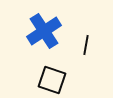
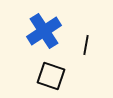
black square: moved 1 px left, 4 px up
